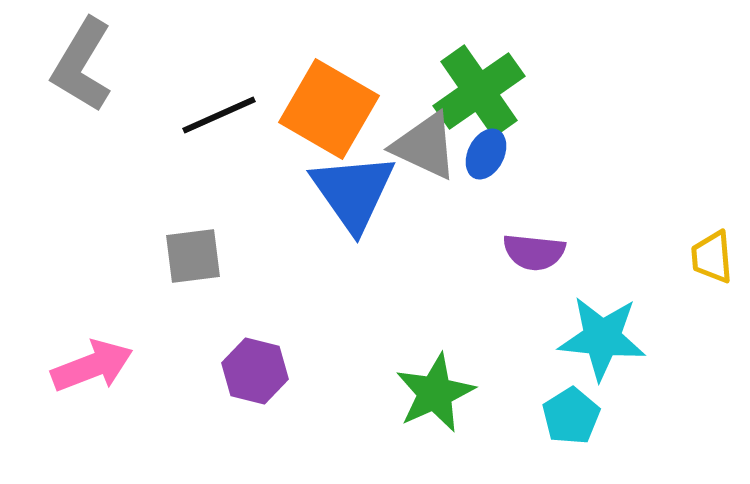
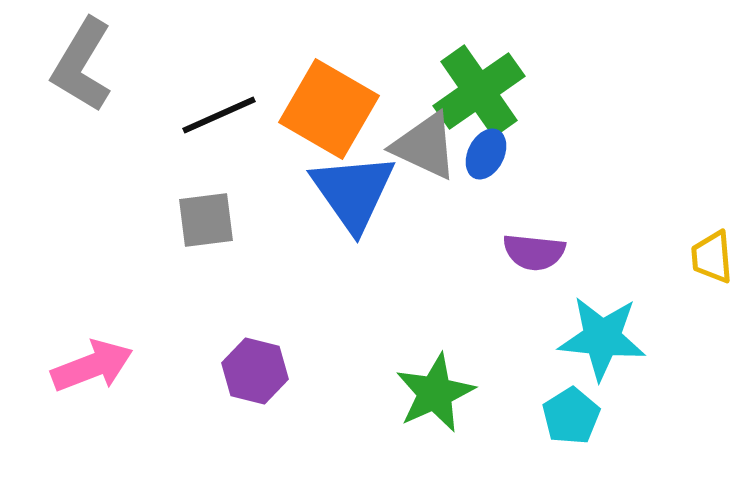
gray square: moved 13 px right, 36 px up
